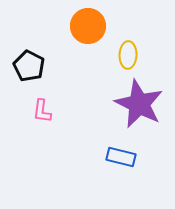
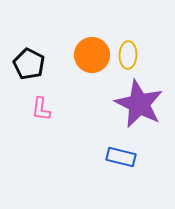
orange circle: moved 4 px right, 29 px down
black pentagon: moved 2 px up
pink L-shape: moved 1 px left, 2 px up
